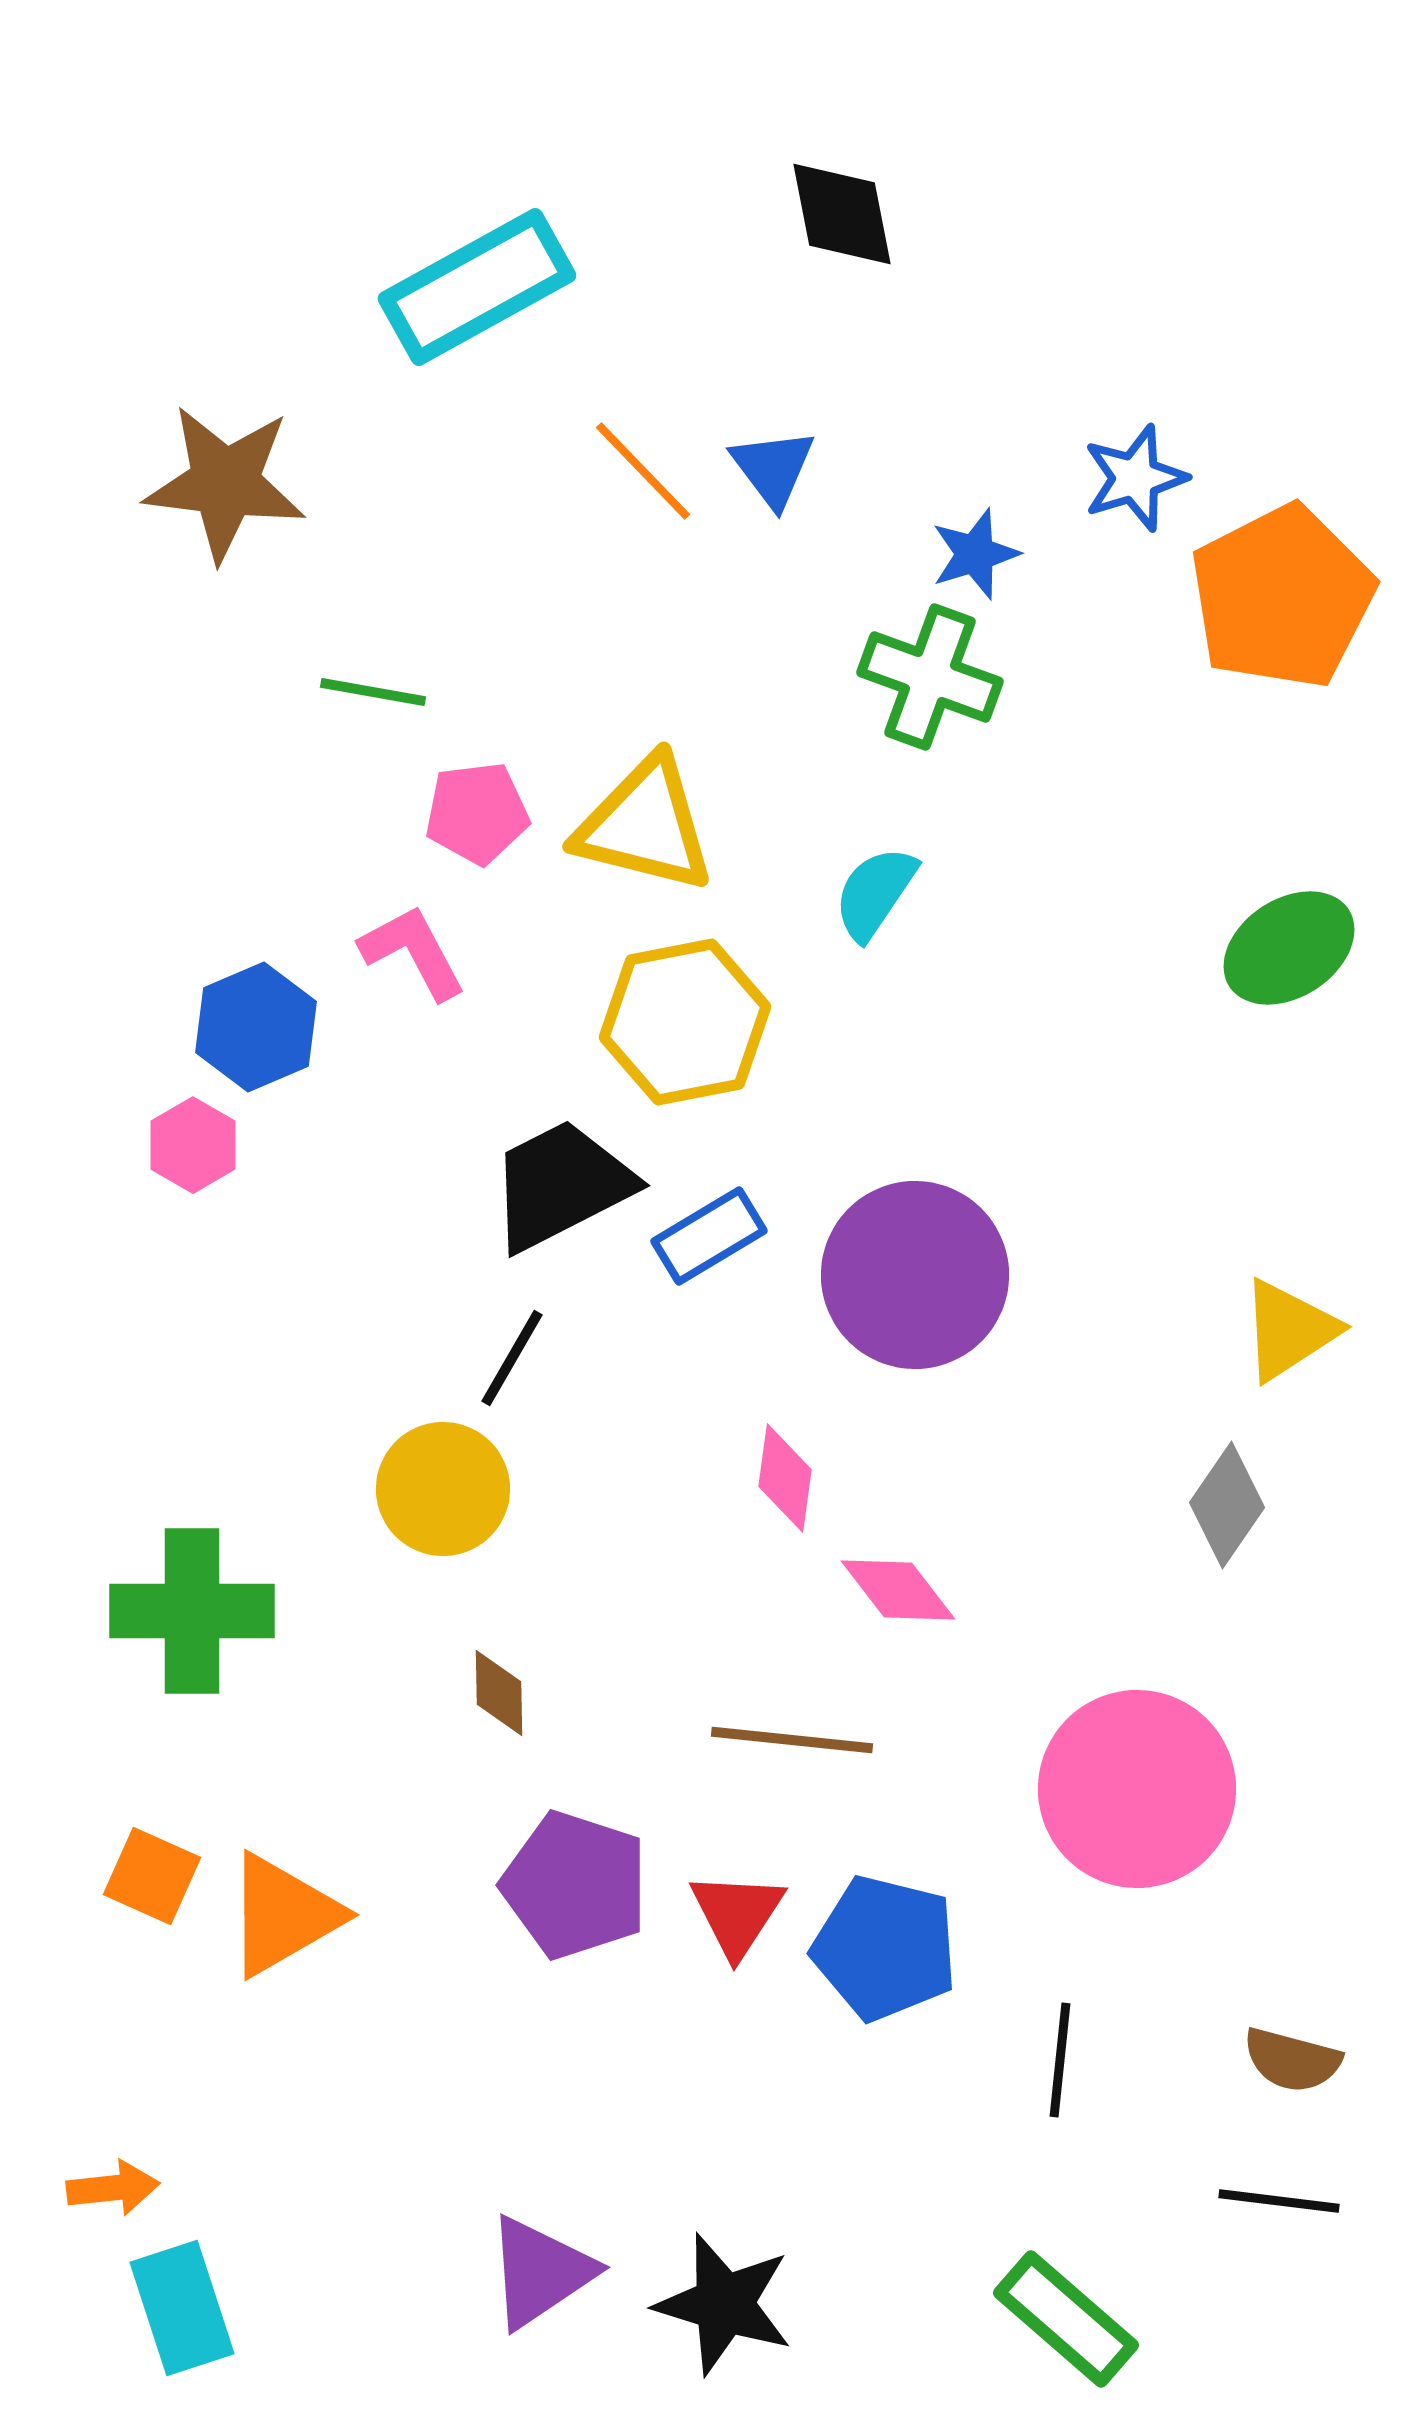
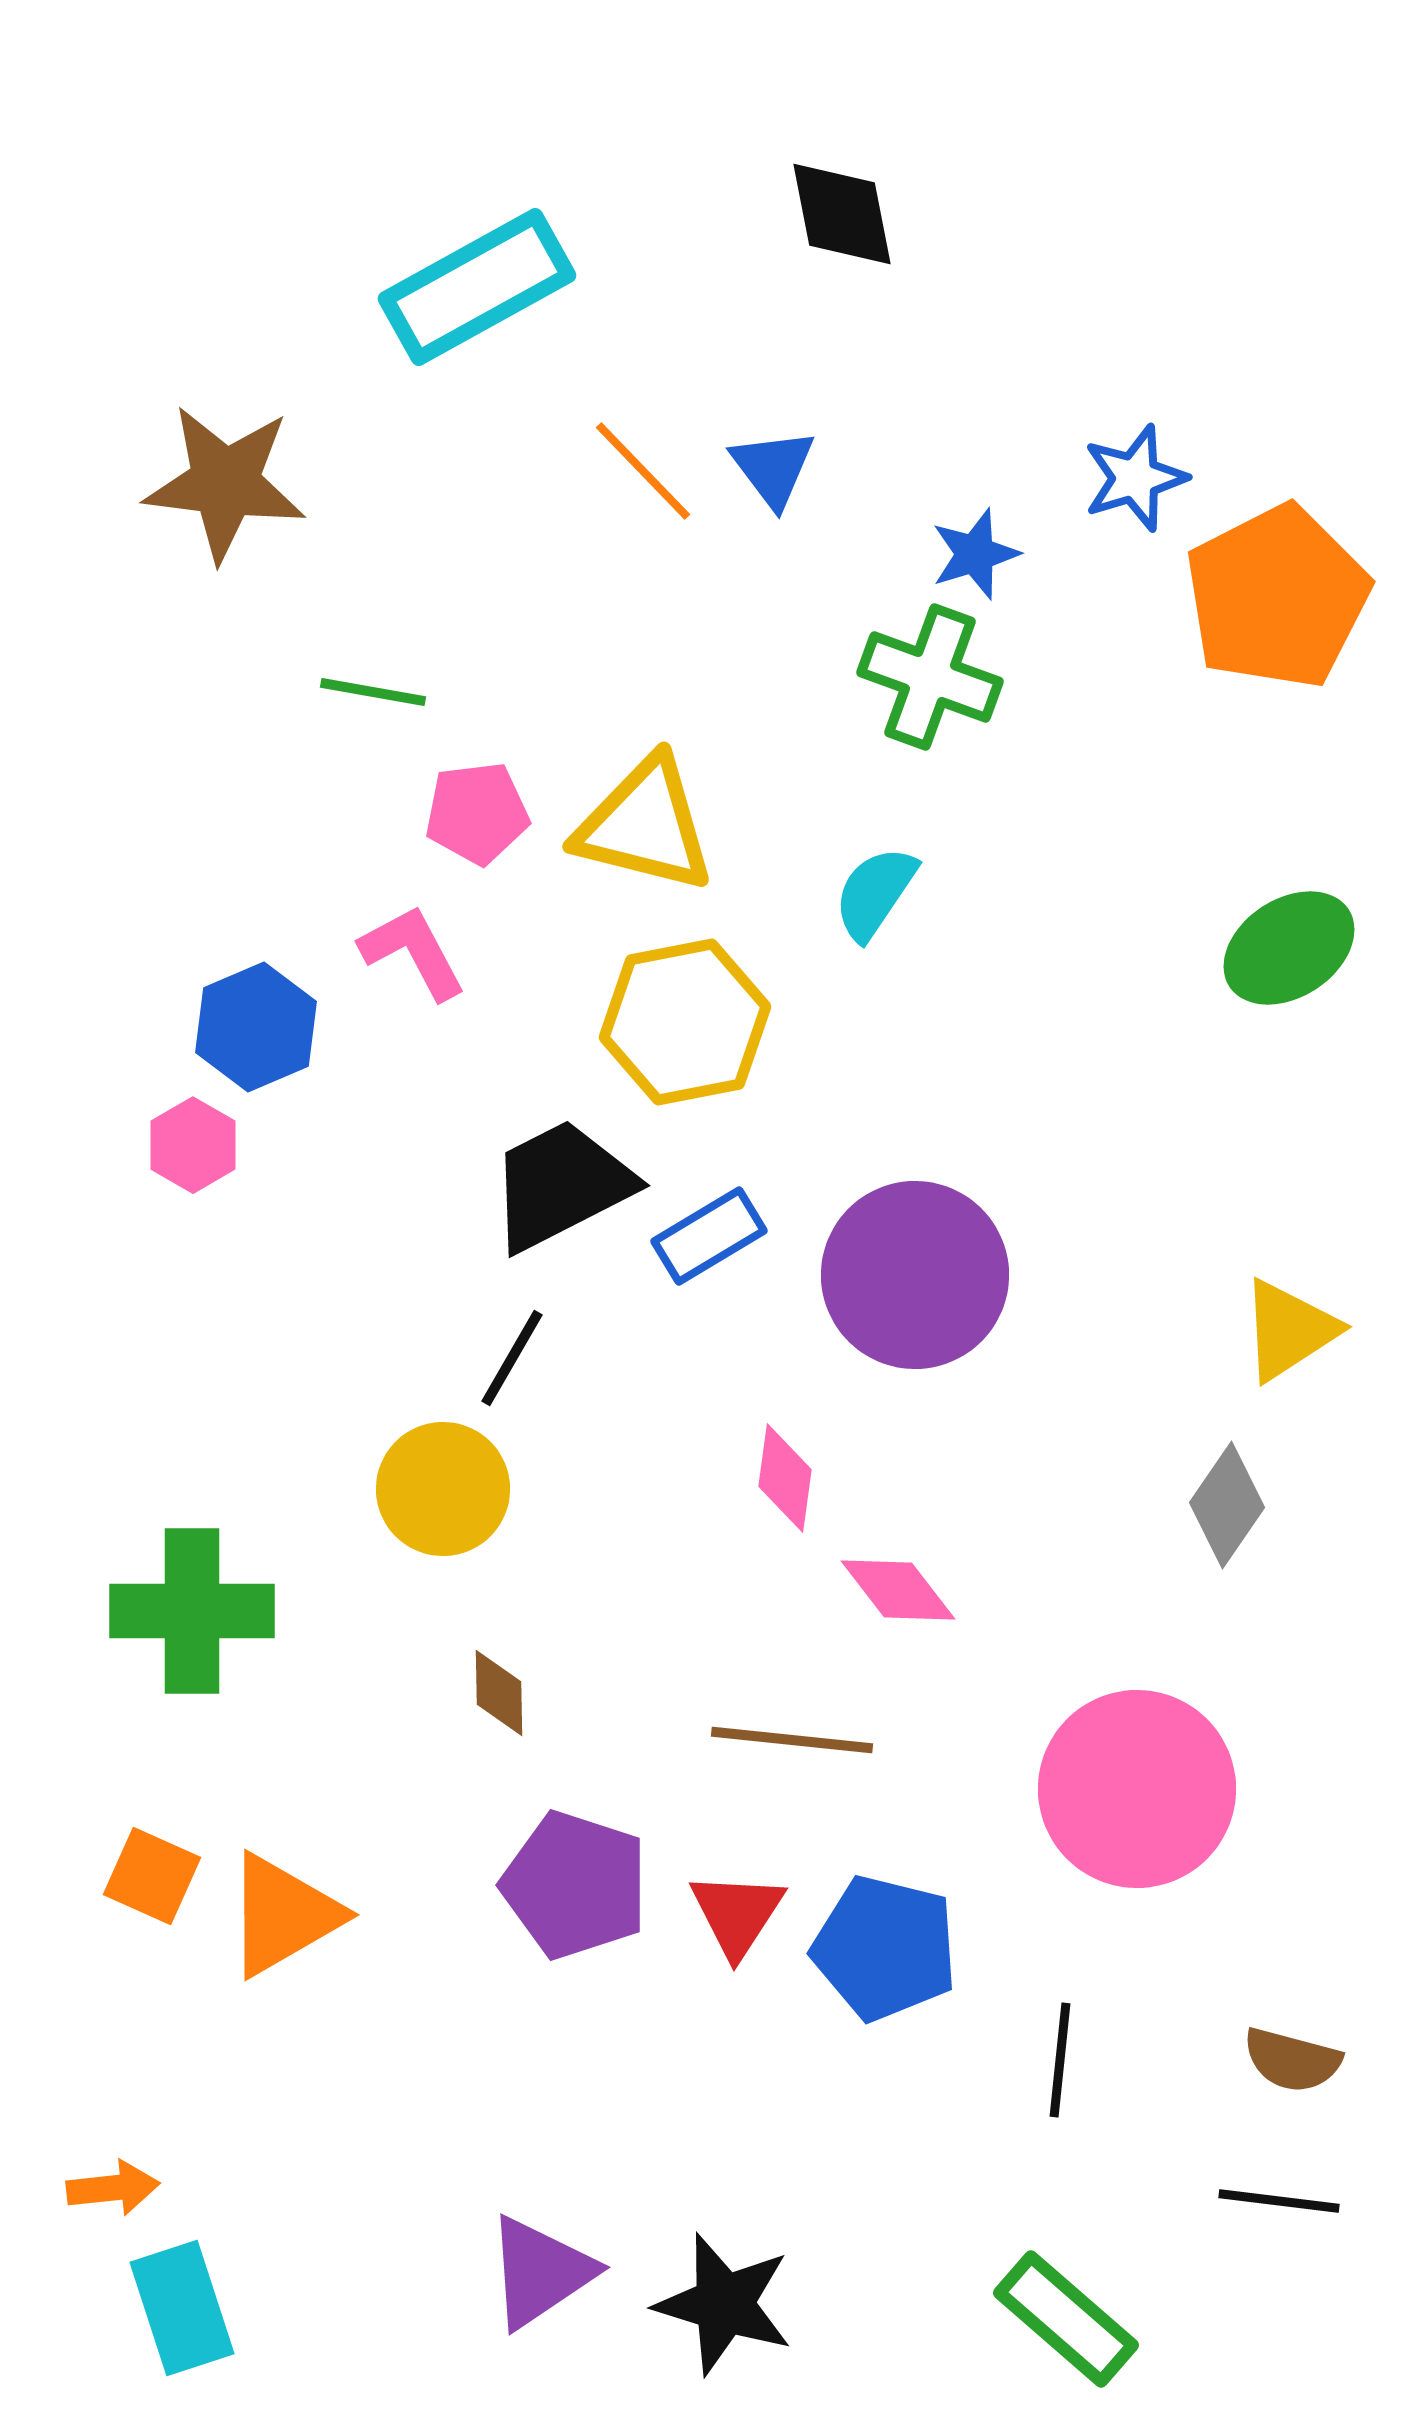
orange pentagon at (1282, 597): moved 5 px left
